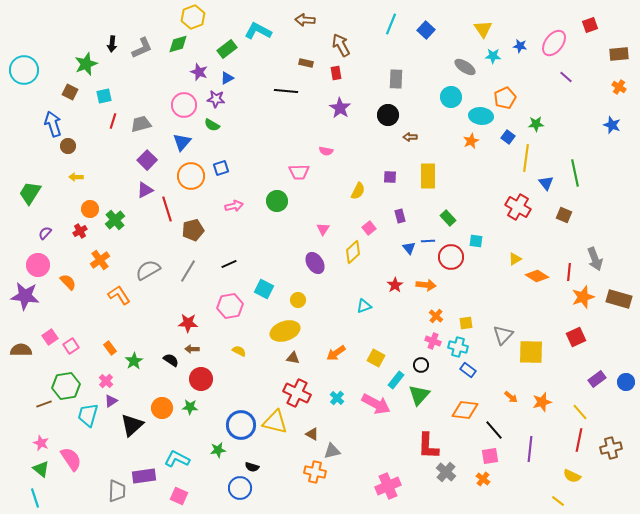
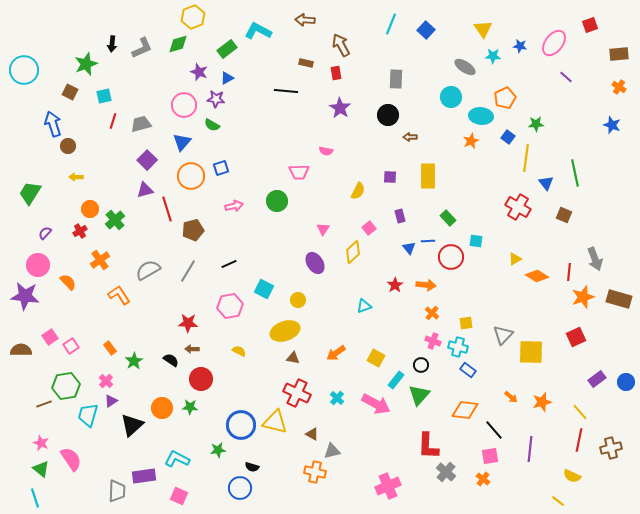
purple triangle at (145, 190): rotated 12 degrees clockwise
orange cross at (436, 316): moved 4 px left, 3 px up
